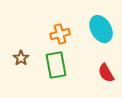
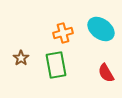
cyan ellipse: rotated 24 degrees counterclockwise
orange cross: moved 3 px right, 1 px up
